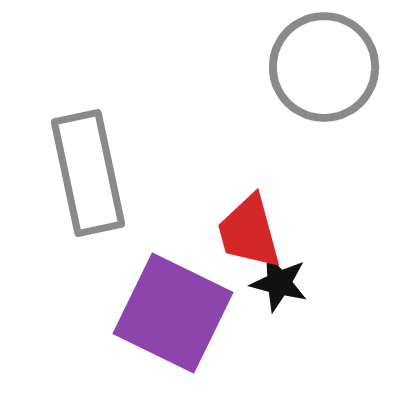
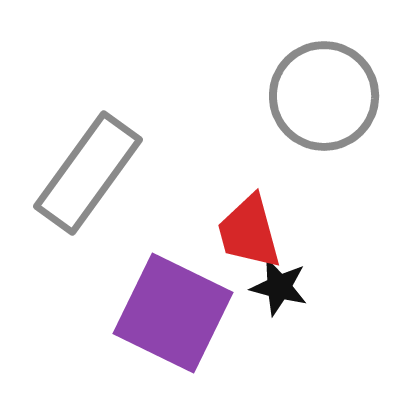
gray circle: moved 29 px down
gray rectangle: rotated 48 degrees clockwise
black star: moved 4 px down
